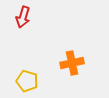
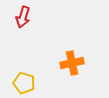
yellow pentagon: moved 3 px left, 2 px down
